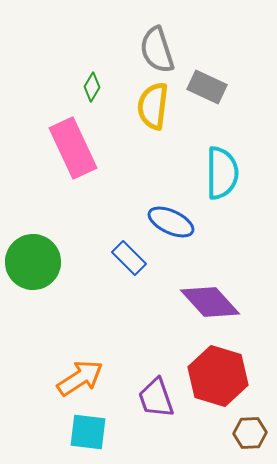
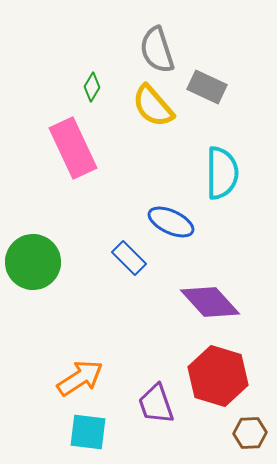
yellow semicircle: rotated 48 degrees counterclockwise
purple trapezoid: moved 6 px down
